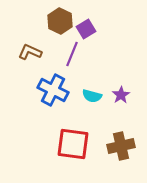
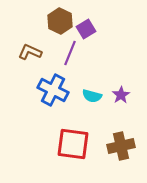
purple line: moved 2 px left, 1 px up
